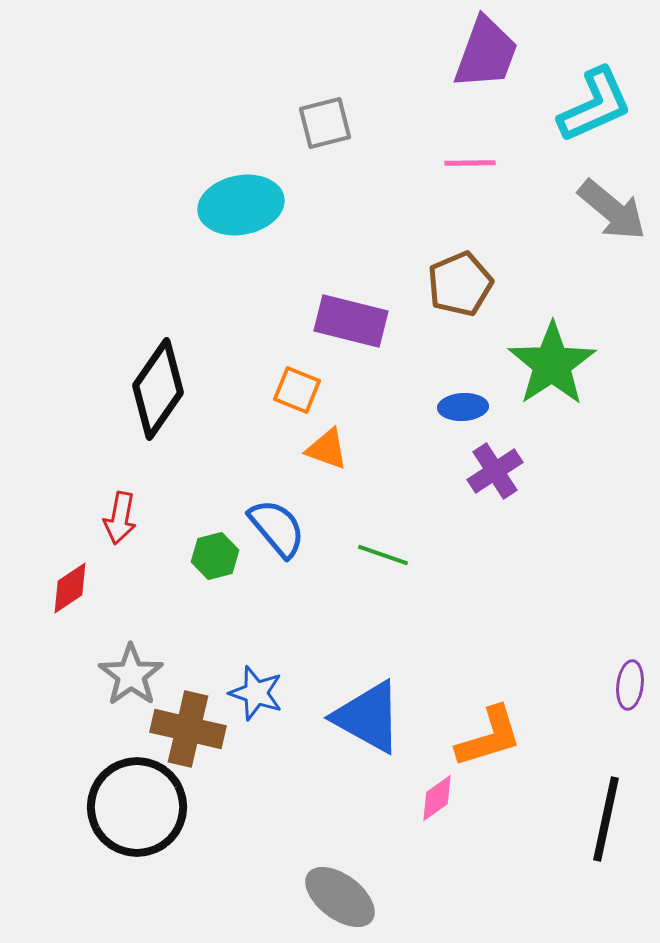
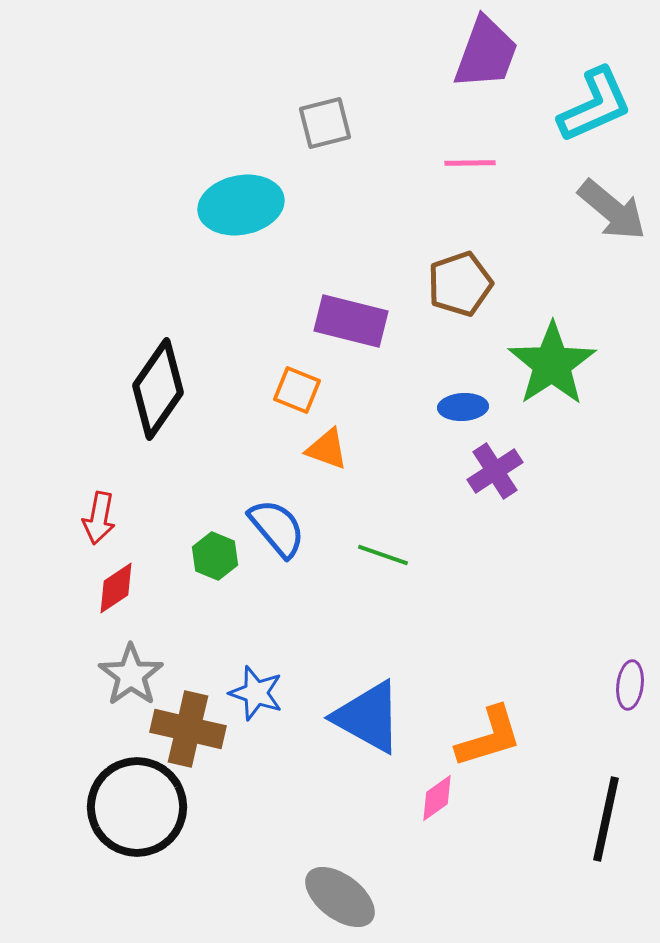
brown pentagon: rotated 4 degrees clockwise
red arrow: moved 21 px left
green hexagon: rotated 24 degrees counterclockwise
red diamond: moved 46 px right
